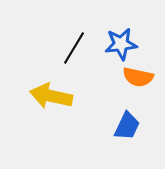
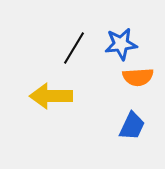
orange semicircle: rotated 16 degrees counterclockwise
yellow arrow: rotated 12 degrees counterclockwise
blue trapezoid: moved 5 px right
